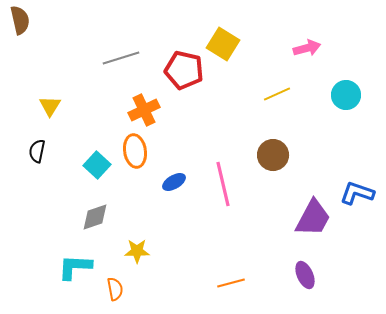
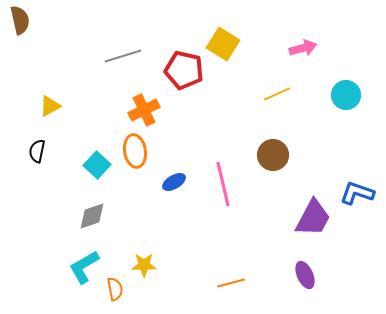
pink arrow: moved 4 px left
gray line: moved 2 px right, 2 px up
yellow triangle: rotated 30 degrees clockwise
gray diamond: moved 3 px left, 1 px up
yellow star: moved 7 px right, 14 px down
cyan L-shape: moved 9 px right; rotated 33 degrees counterclockwise
